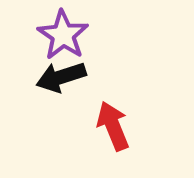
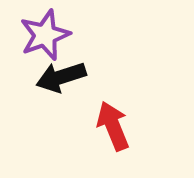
purple star: moved 18 px left; rotated 18 degrees clockwise
